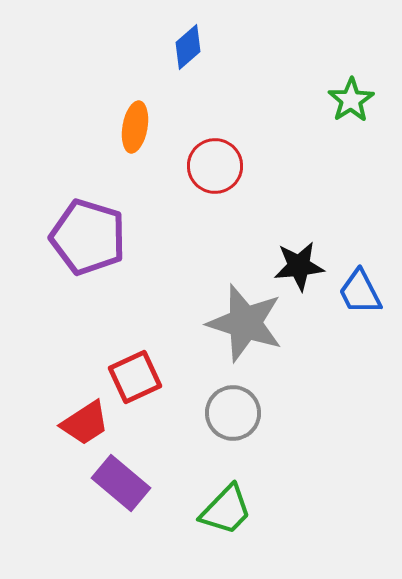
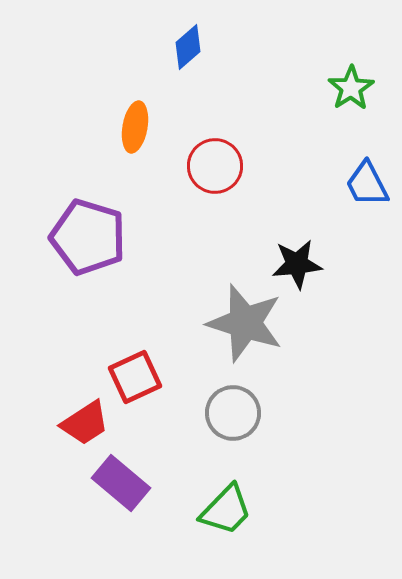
green star: moved 12 px up
black star: moved 2 px left, 2 px up
blue trapezoid: moved 7 px right, 108 px up
